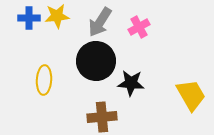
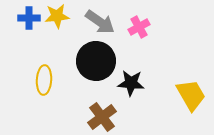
gray arrow: rotated 88 degrees counterclockwise
brown cross: rotated 32 degrees counterclockwise
